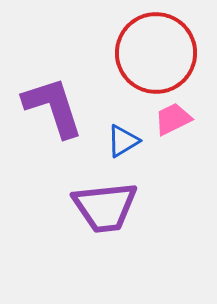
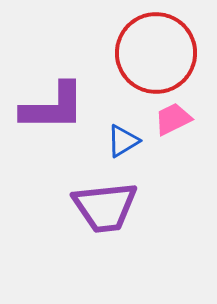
purple L-shape: rotated 108 degrees clockwise
